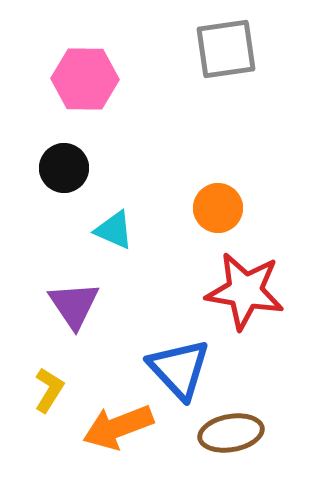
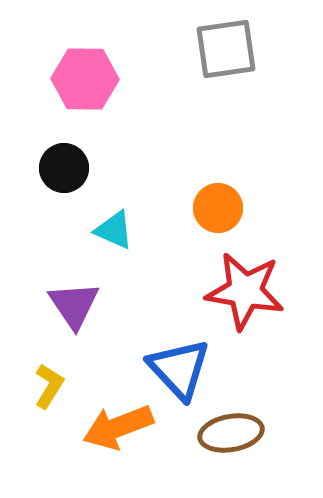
yellow L-shape: moved 4 px up
